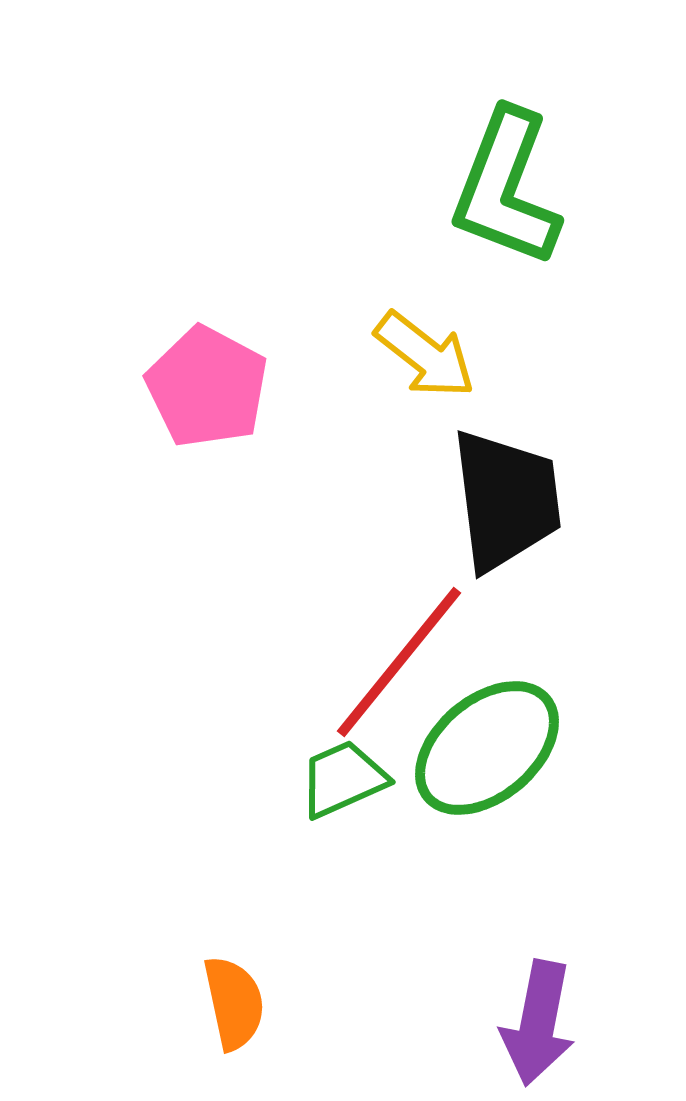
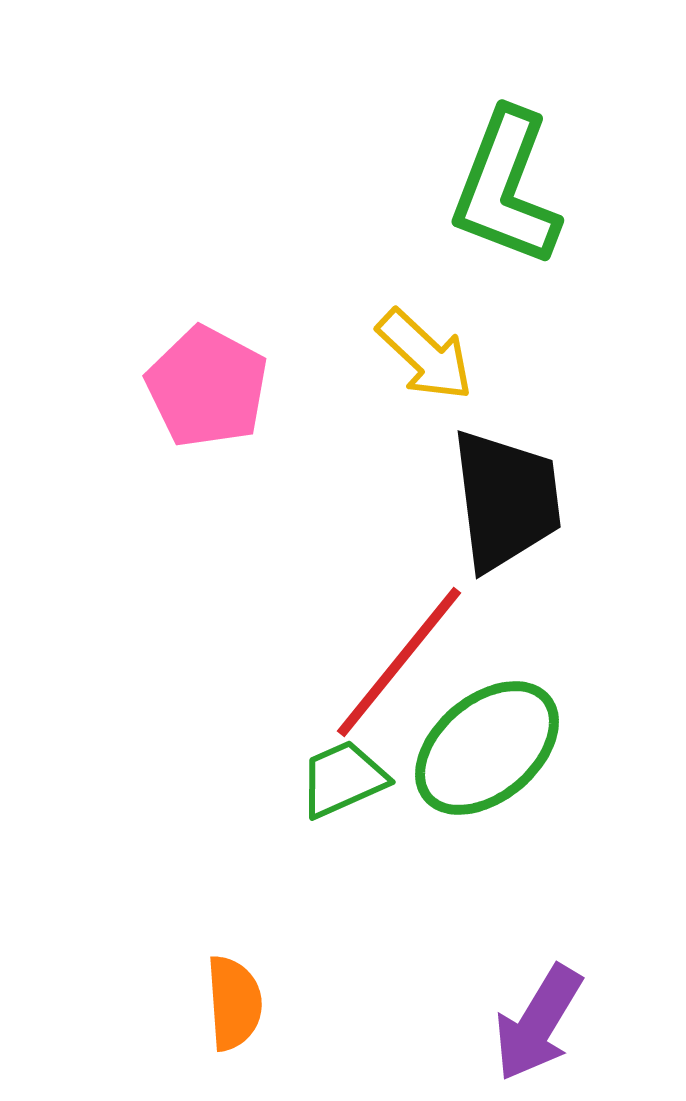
yellow arrow: rotated 5 degrees clockwise
orange semicircle: rotated 8 degrees clockwise
purple arrow: rotated 20 degrees clockwise
